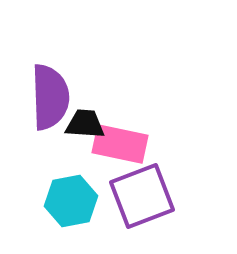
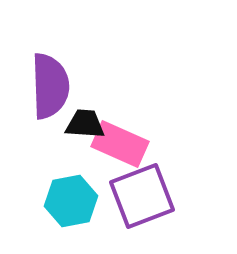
purple semicircle: moved 11 px up
pink rectangle: rotated 12 degrees clockwise
